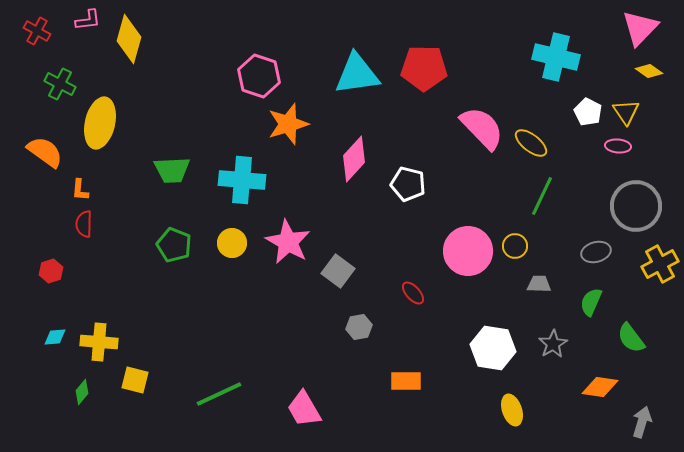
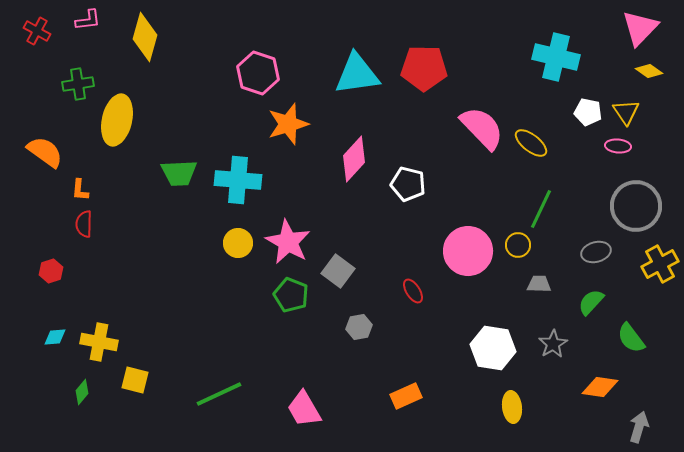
yellow diamond at (129, 39): moved 16 px right, 2 px up
pink hexagon at (259, 76): moved 1 px left, 3 px up
green cross at (60, 84): moved 18 px right; rotated 36 degrees counterclockwise
white pentagon at (588, 112): rotated 16 degrees counterclockwise
yellow ellipse at (100, 123): moved 17 px right, 3 px up
green trapezoid at (172, 170): moved 7 px right, 3 px down
cyan cross at (242, 180): moved 4 px left
green line at (542, 196): moved 1 px left, 13 px down
yellow circle at (232, 243): moved 6 px right
green pentagon at (174, 245): moved 117 px right, 50 px down
yellow circle at (515, 246): moved 3 px right, 1 px up
red ellipse at (413, 293): moved 2 px up; rotated 10 degrees clockwise
green semicircle at (591, 302): rotated 20 degrees clockwise
yellow cross at (99, 342): rotated 6 degrees clockwise
orange rectangle at (406, 381): moved 15 px down; rotated 24 degrees counterclockwise
yellow ellipse at (512, 410): moved 3 px up; rotated 12 degrees clockwise
gray arrow at (642, 422): moved 3 px left, 5 px down
